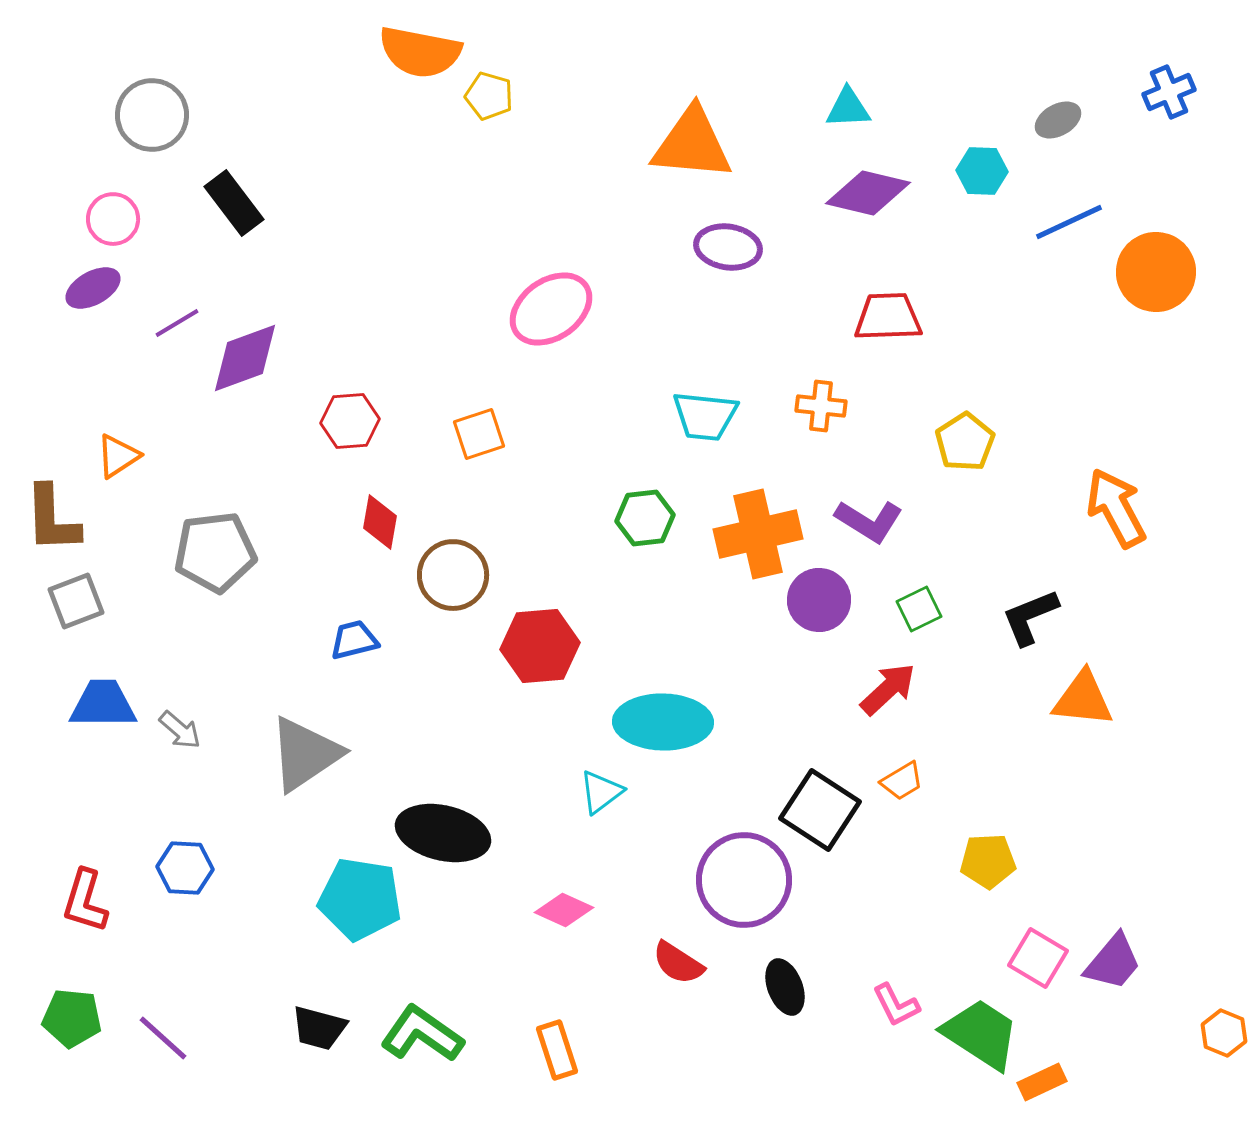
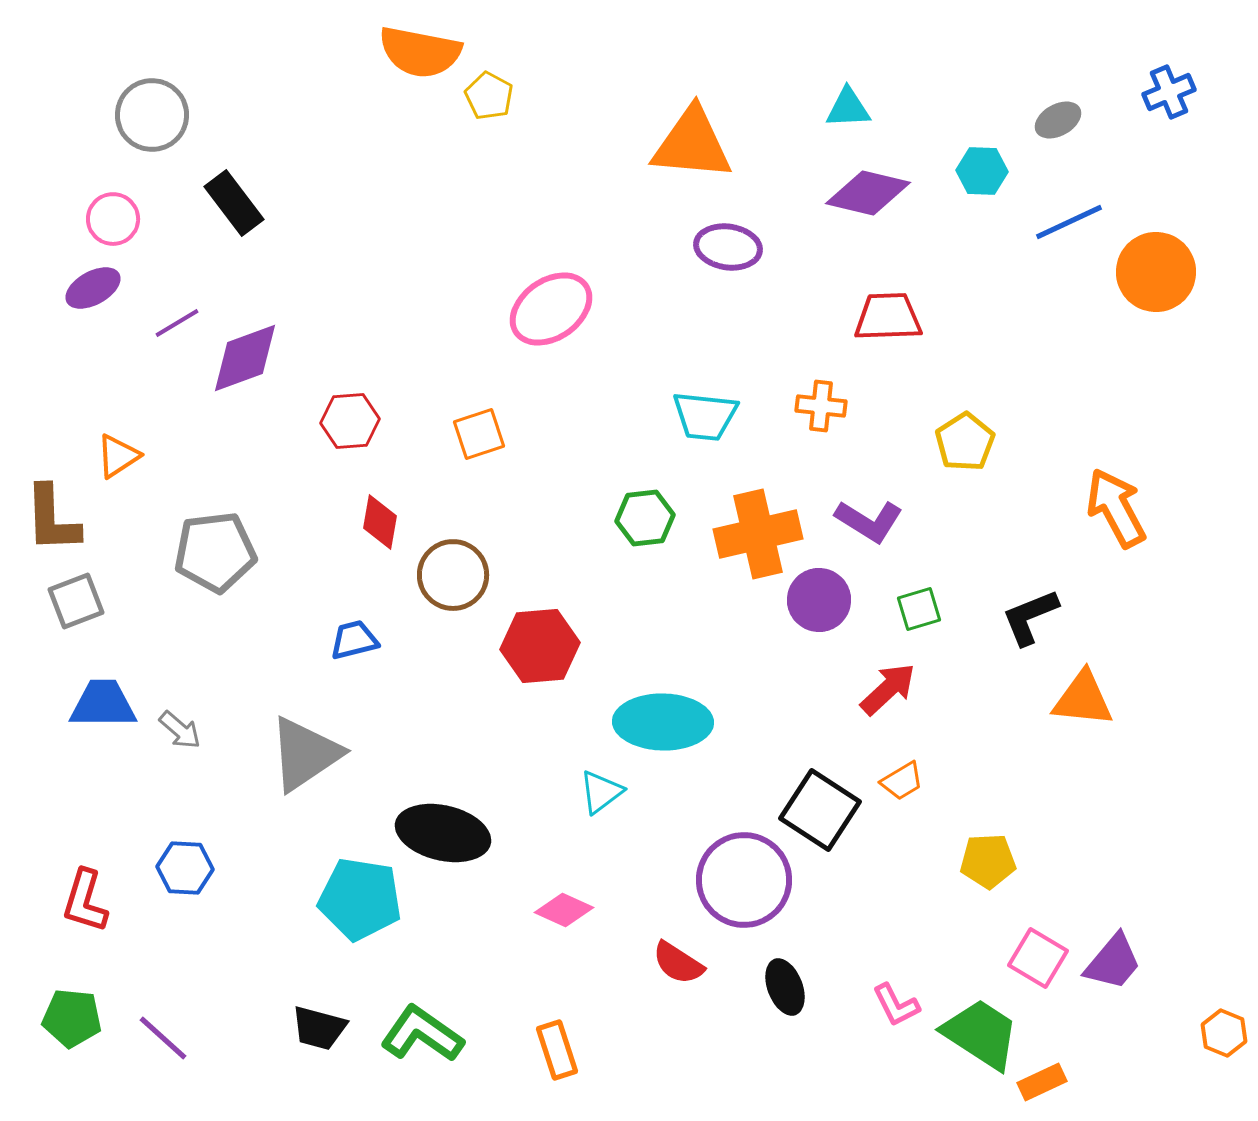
yellow pentagon at (489, 96): rotated 12 degrees clockwise
green square at (919, 609): rotated 9 degrees clockwise
